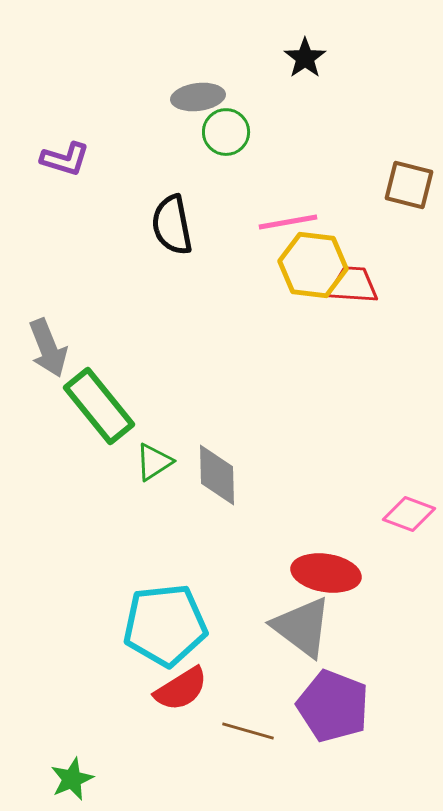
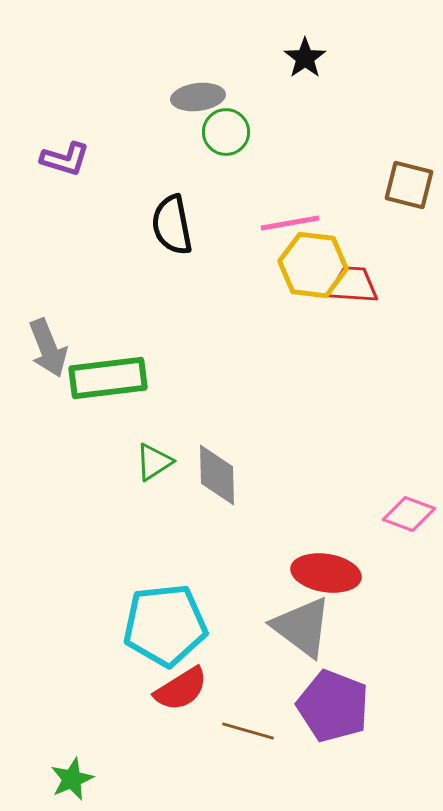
pink line: moved 2 px right, 1 px down
green rectangle: moved 9 px right, 28 px up; rotated 58 degrees counterclockwise
